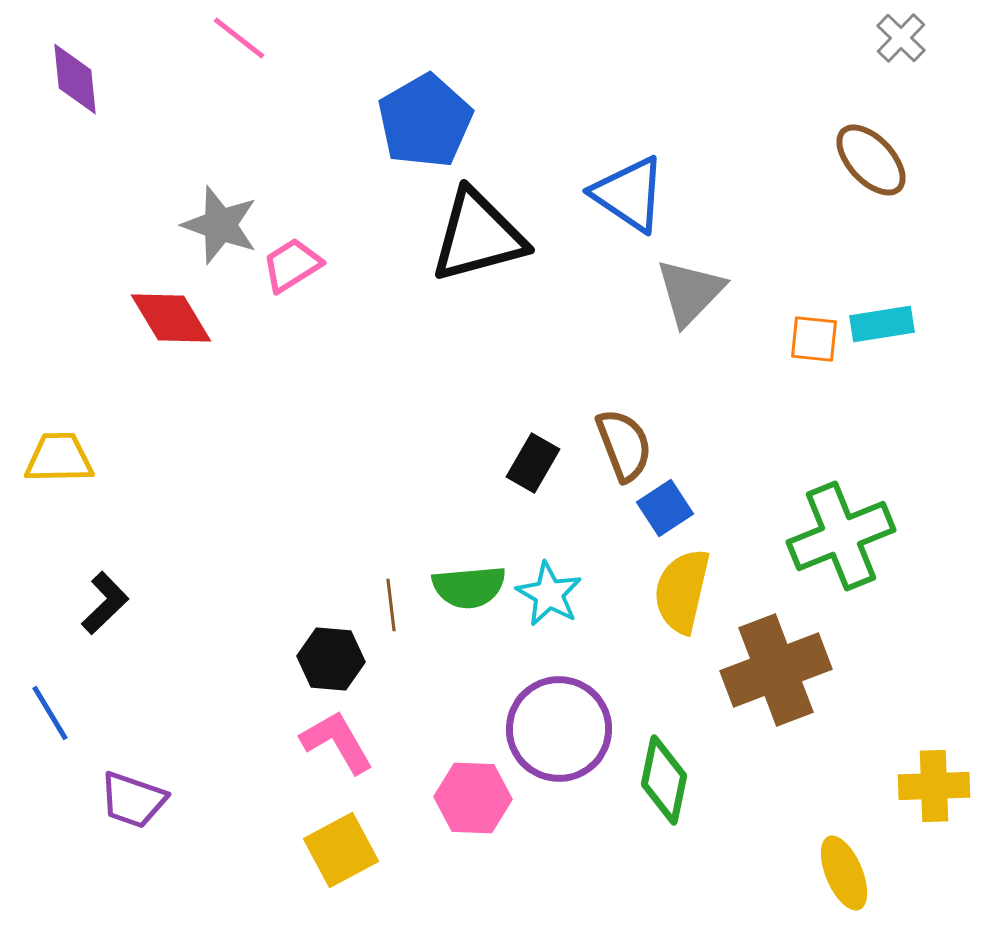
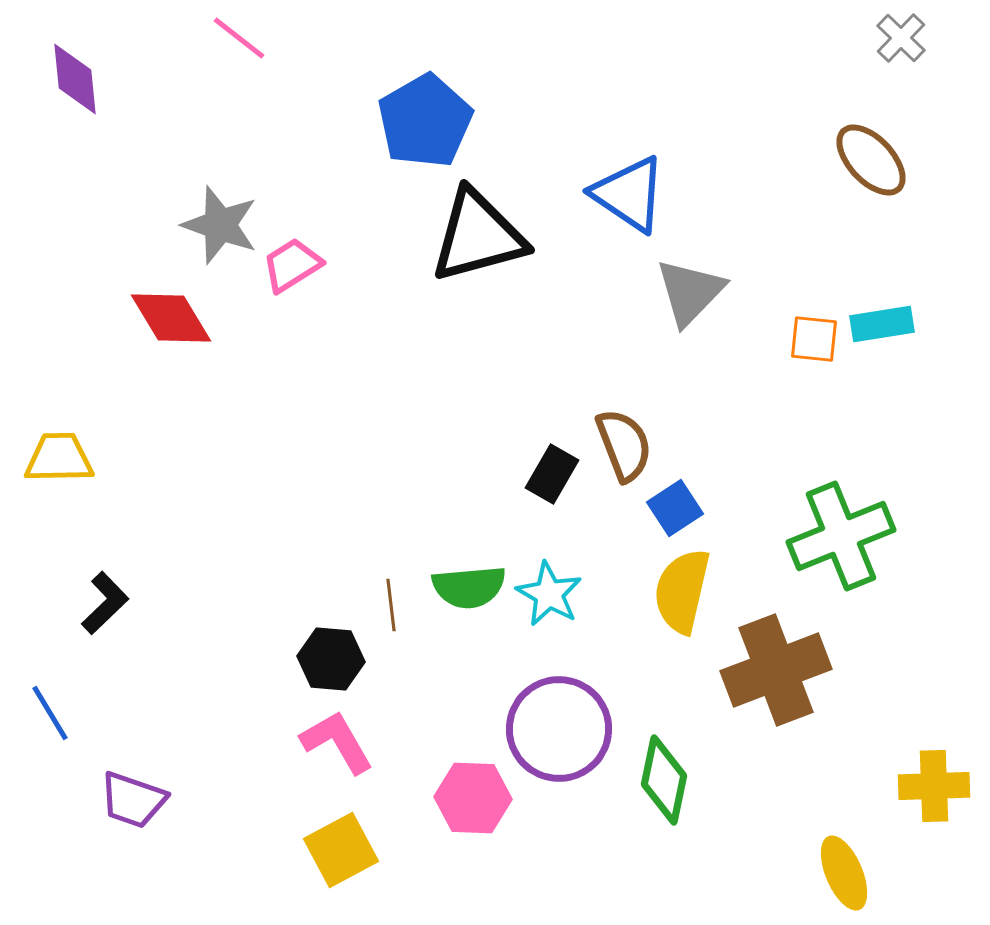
black rectangle: moved 19 px right, 11 px down
blue square: moved 10 px right
